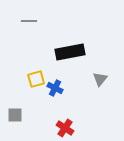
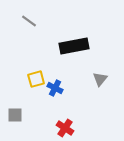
gray line: rotated 35 degrees clockwise
black rectangle: moved 4 px right, 6 px up
